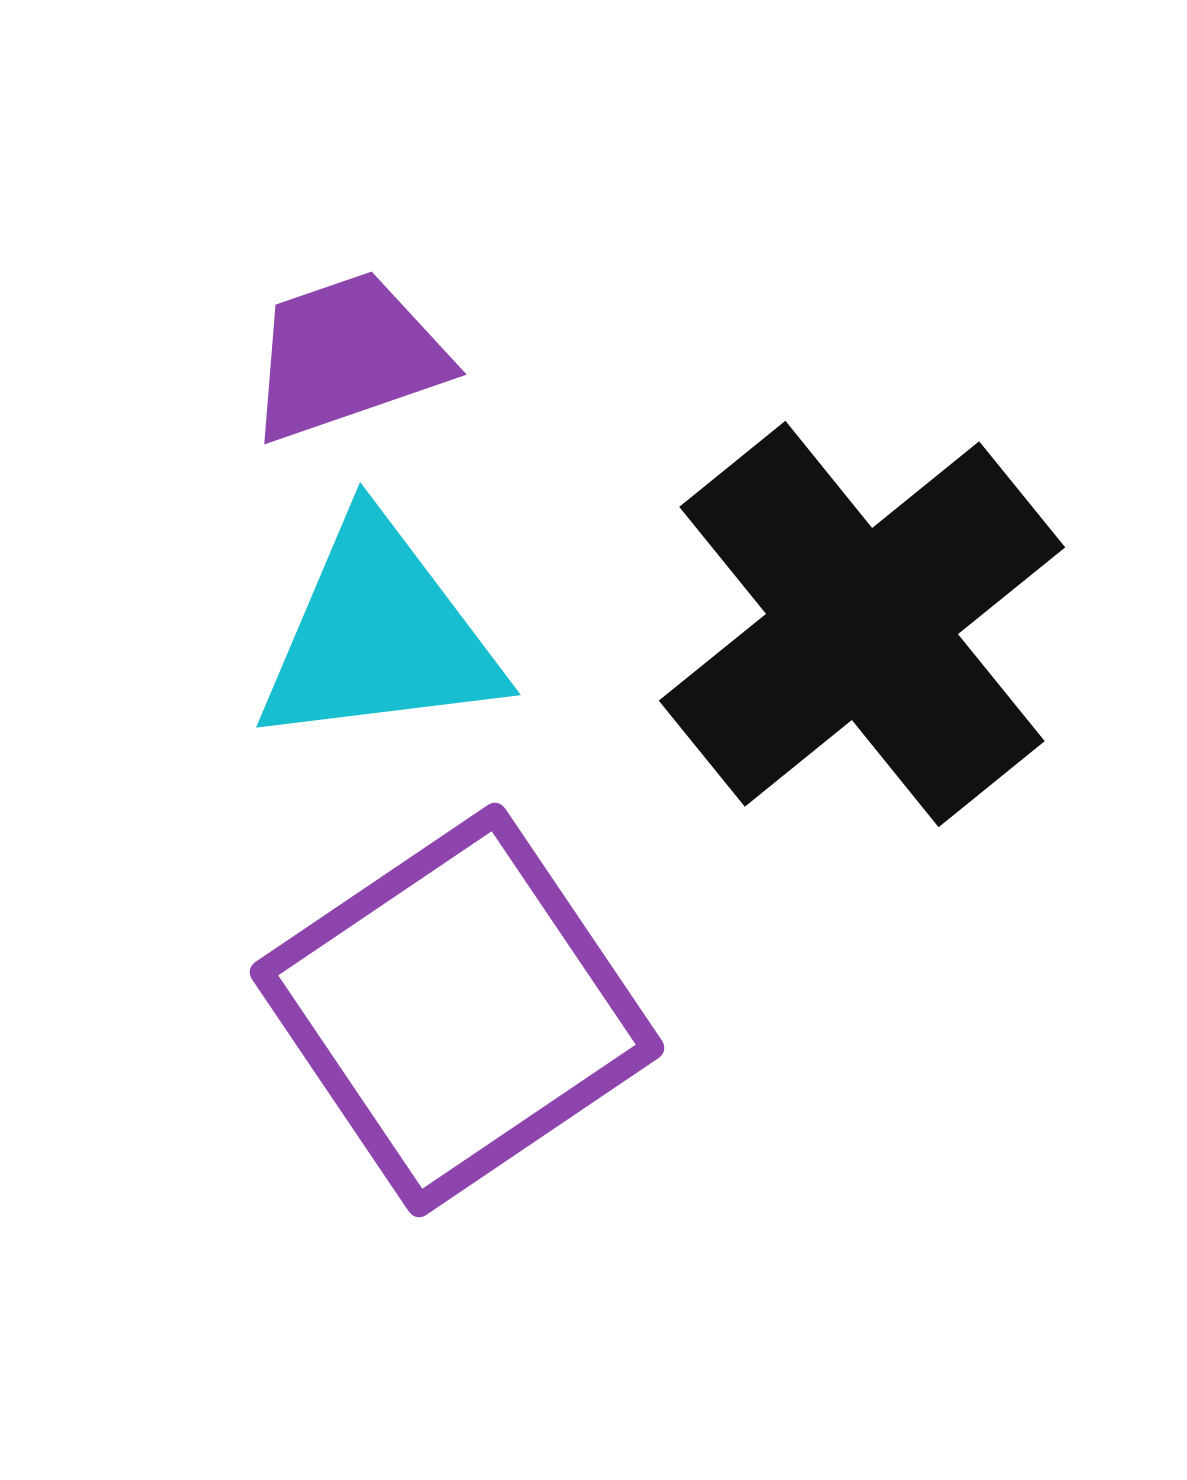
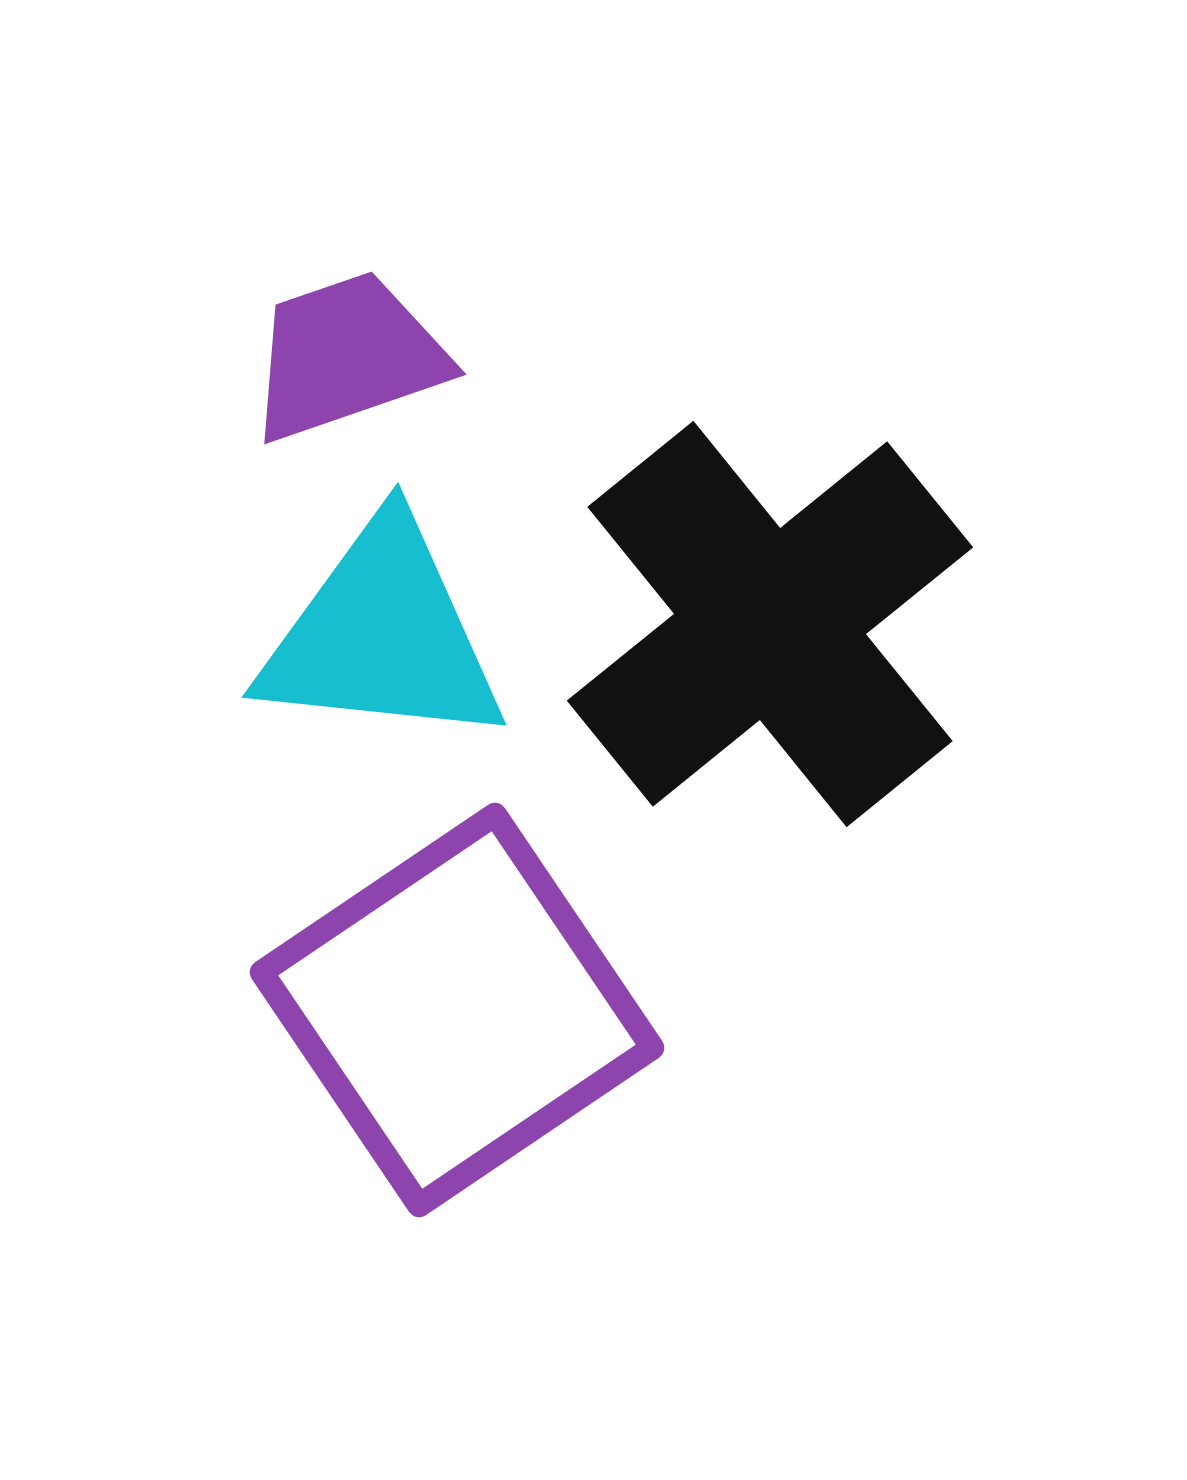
black cross: moved 92 px left
cyan triangle: moved 3 px right; rotated 13 degrees clockwise
